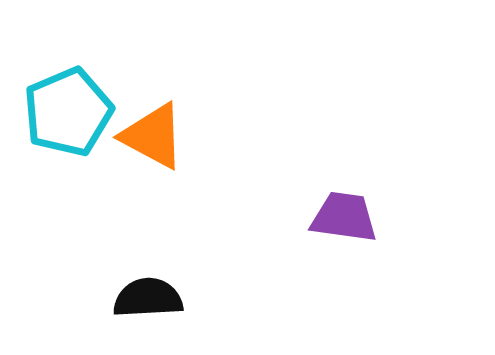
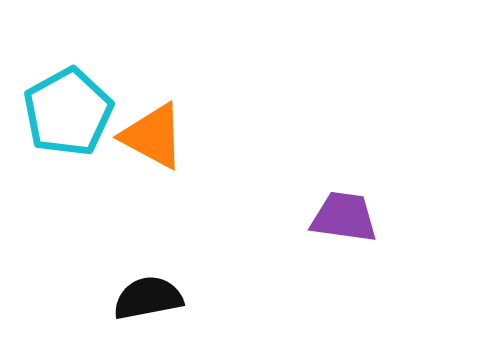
cyan pentagon: rotated 6 degrees counterclockwise
black semicircle: rotated 8 degrees counterclockwise
